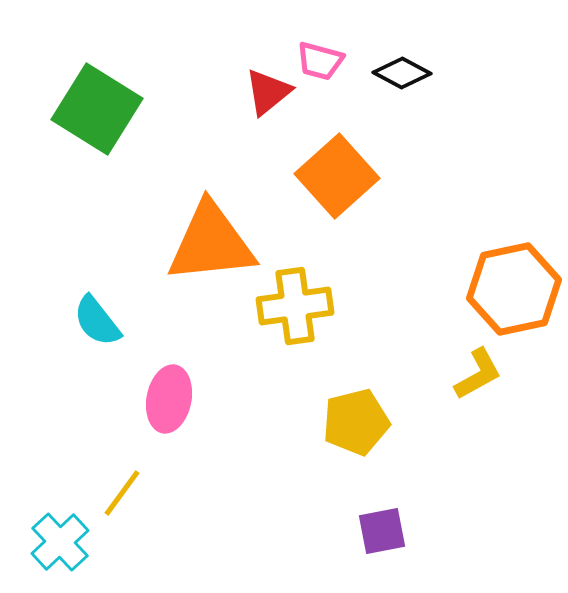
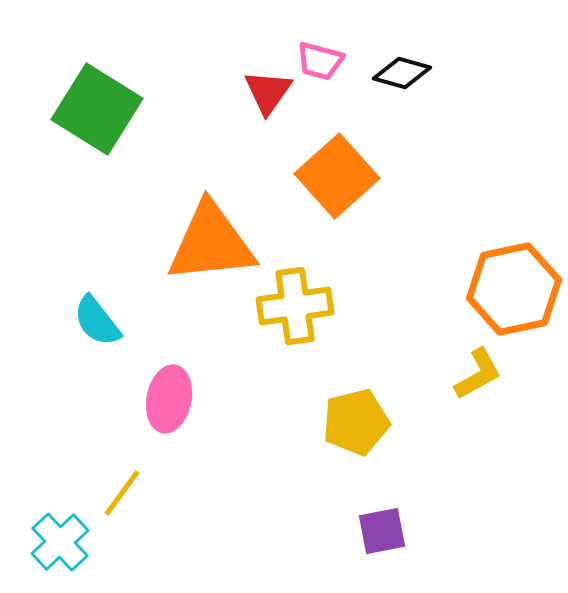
black diamond: rotated 12 degrees counterclockwise
red triangle: rotated 16 degrees counterclockwise
